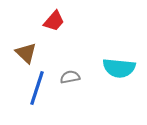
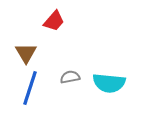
brown triangle: rotated 15 degrees clockwise
cyan semicircle: moved 10 px left, 15 px down
blue line: moved 7 px left
